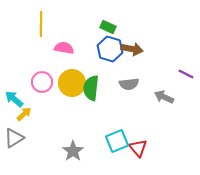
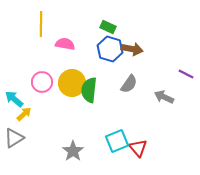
pink semicircle: moved 1 px right, 4 px up
gray semicircle: rotated 48 degrees counterclockwise
green semicircle: moved 2 px left, 2 px down
